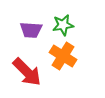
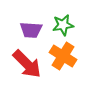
red arrow: moved 8 px up
